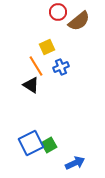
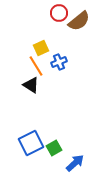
red circle: moved 1 px right, 1 px down
yellow square: moved 6 px left, 1 px down
blue cross: moved 2 px left, 5 px up
green square: moved 5 px right, 3 px down
blue arrow: rotated 18 degrees counterclockwise
